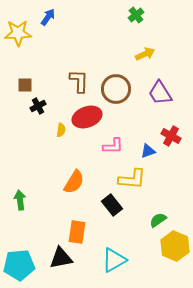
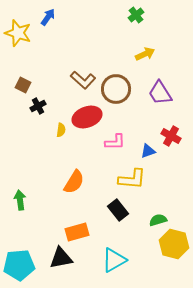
yellow star: rotated 20 degrees clockwise
brown L-shape: moved 4 px right, 1 px up; rotated 130 degrees clockwise
brown square: moved 2 px left; rotated 28 degrees clockwise
pink L-shape: moved 2 px right, 4 px up
black rectangle: moved 6 px right, 5 px down
green semicircle: rotated 18 degrees clockwise
orange rectangle: rotated 65 degrees clockwise
yellow hexagon: moved 1 px left, 2 px up; rotated 8 degrees counterclockwise
